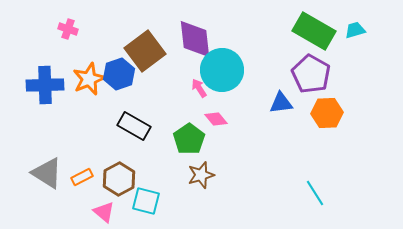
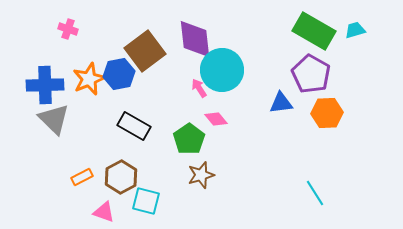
blue hexagon: rotated 8 degrees clockwise
gray triangle: moved 7 px right, 54 px up; rotated 12 degrees clockwise
brown hexagon: moved 2 px right, 2 px up
pink triangle: rotated 20 degrees counterclockwise
